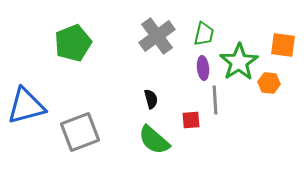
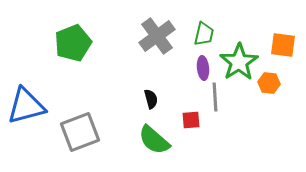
gray line: moved 3 px up
